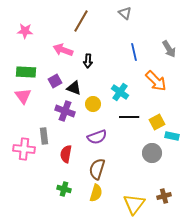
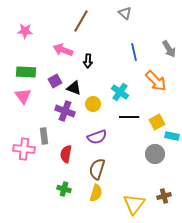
gray circle: moved 3 px right, 1 px down
